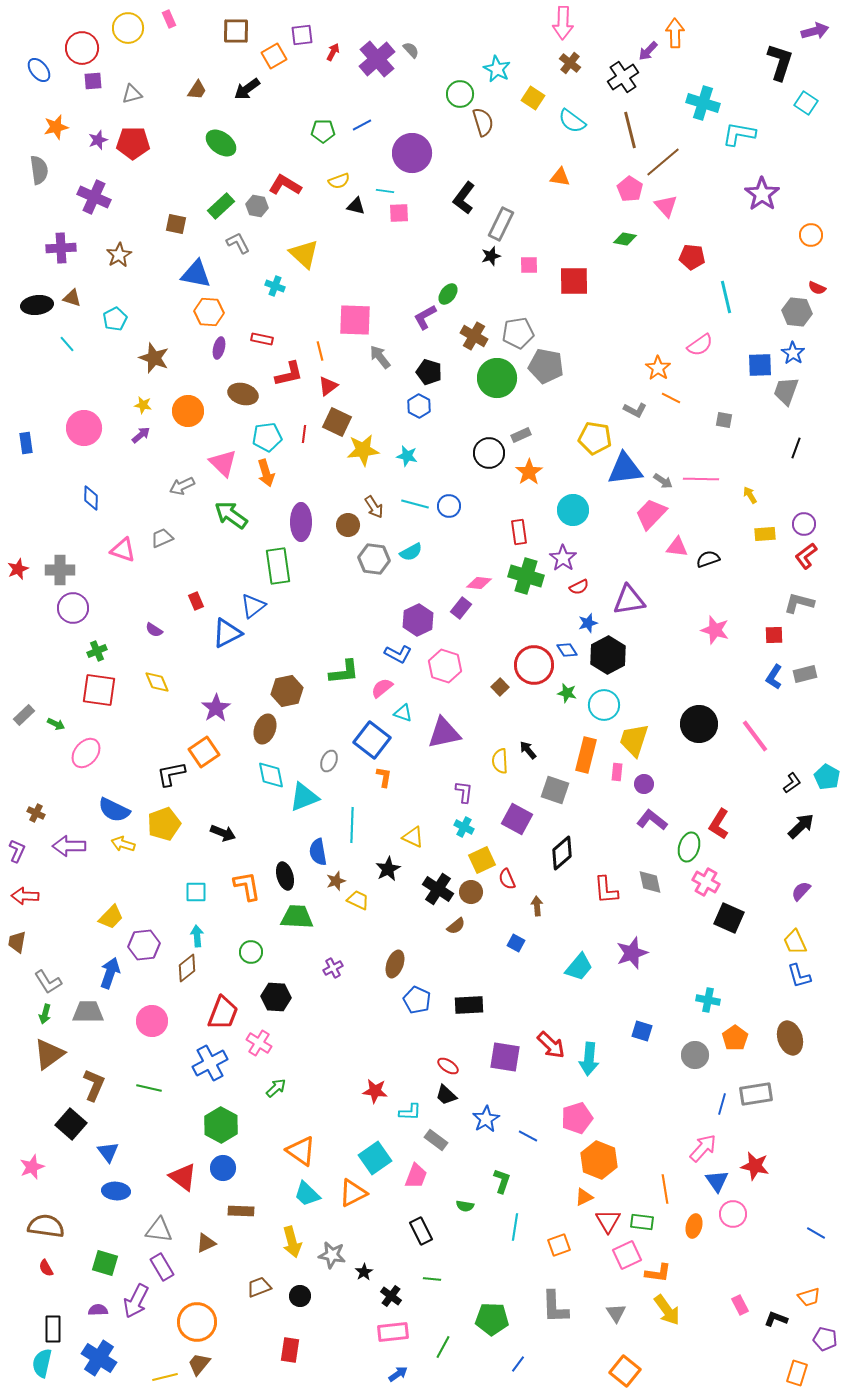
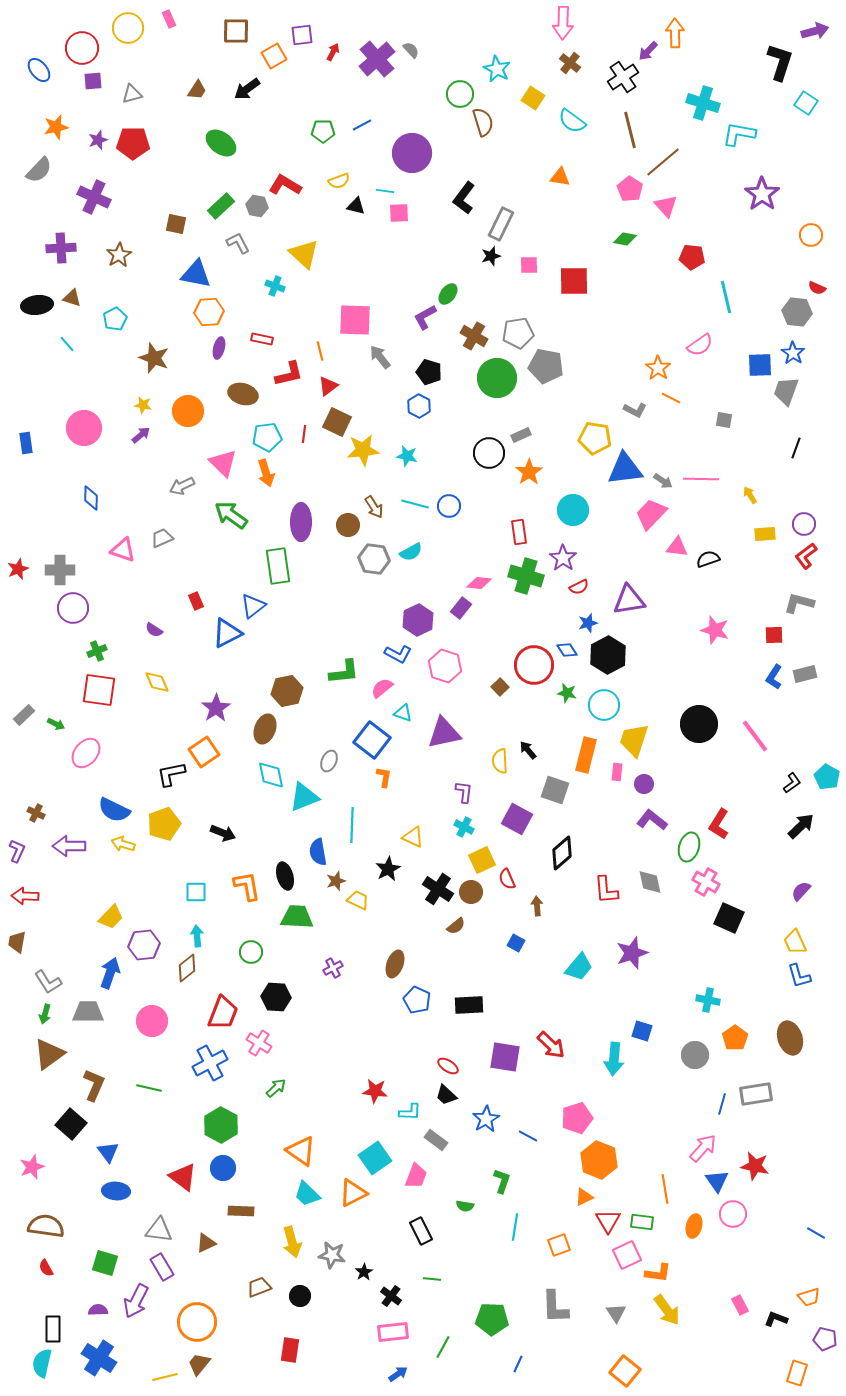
gray semicircle at (39, 170): rotated 52 degrees clockwise
orange hexagon at (209, 312): rotated 8 degrees counterclockwise
cyan arrow at (589, 1059): moved 25 px right
blue line at (518, 1364): rotated 12 degrees counterclockwise
